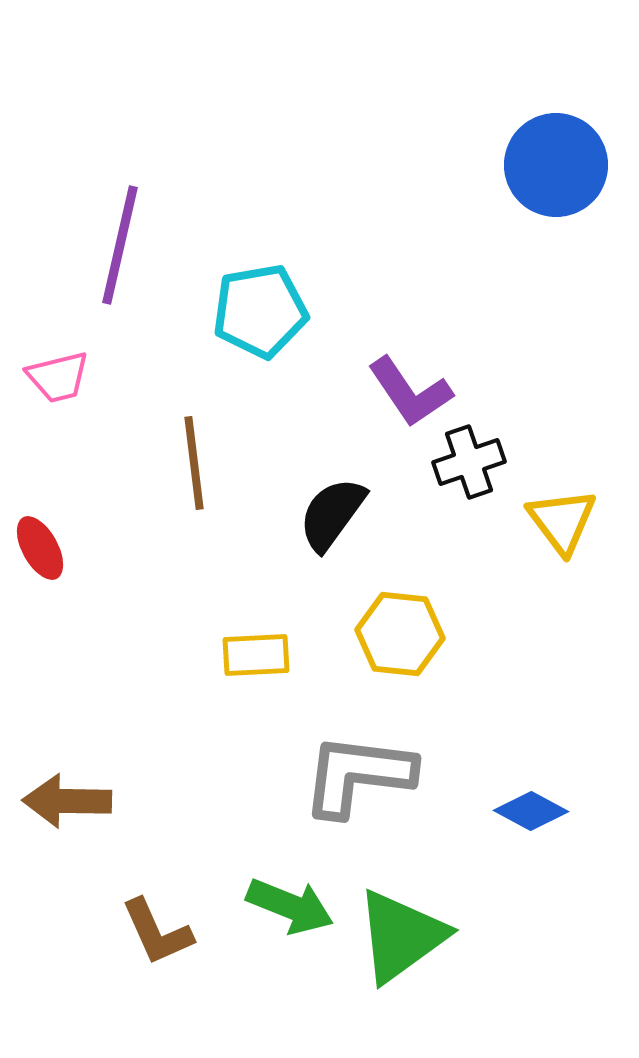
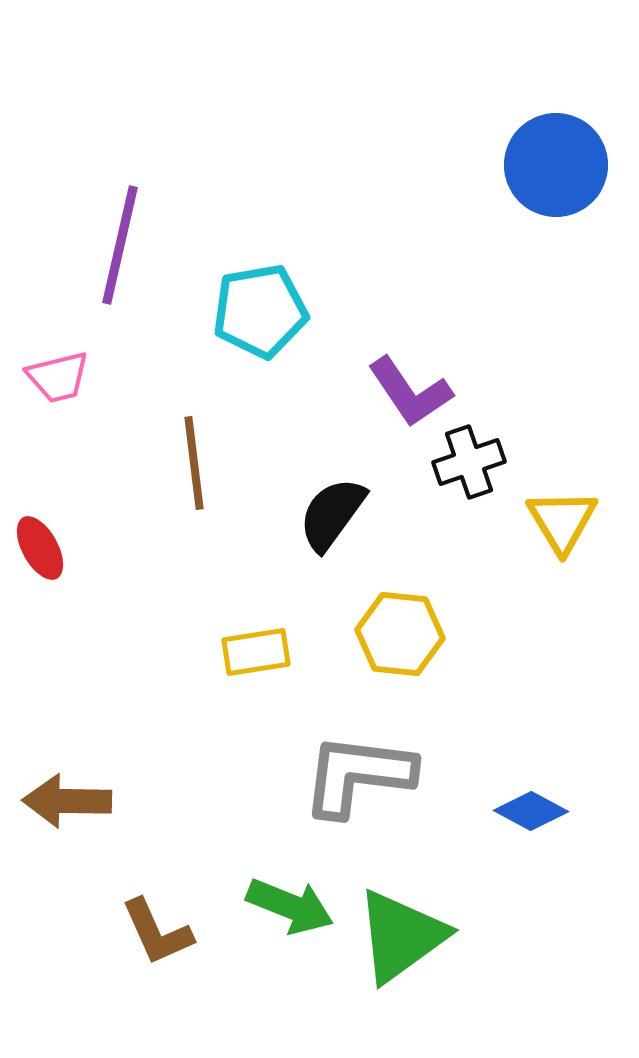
yellow triangle: rotated 6 degrees clockwise
yellow rectangle: moved 3 px up; rotated 6 degrees counterclockwise
